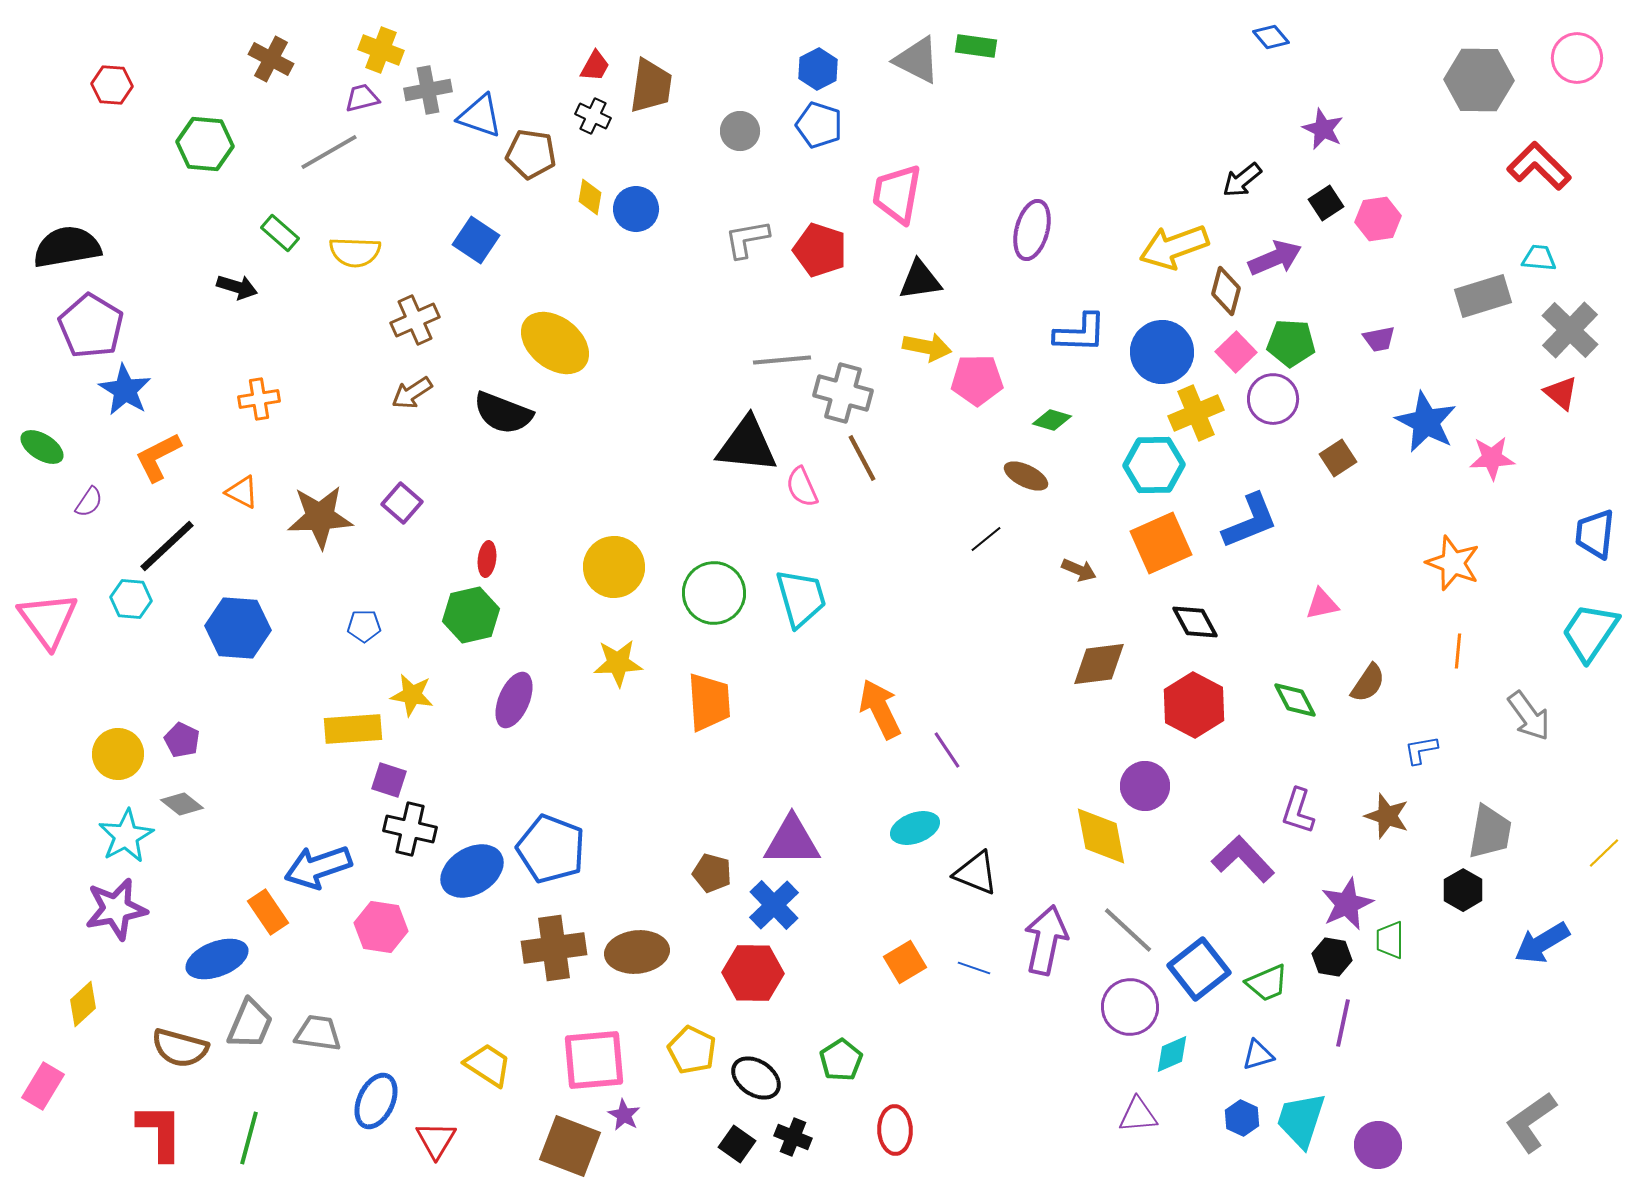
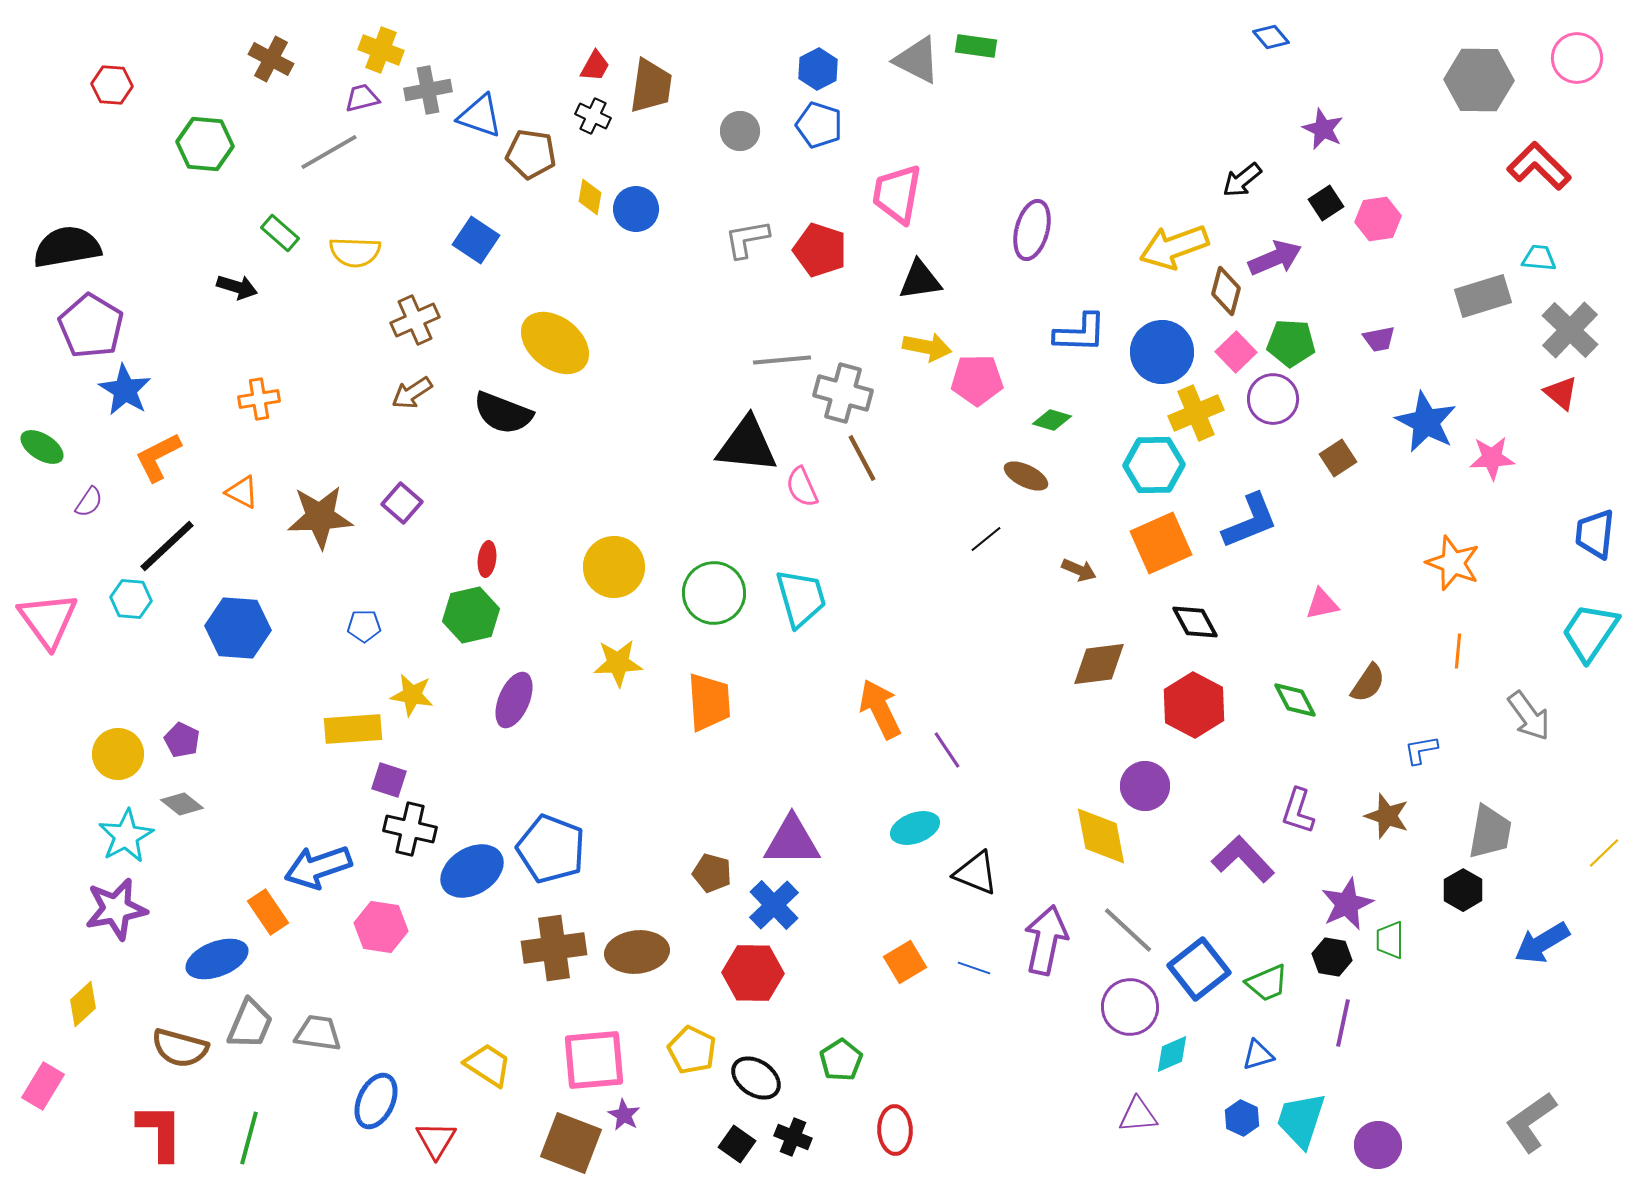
brown square at (570, 1146): moved 1 px right, 3 px up
